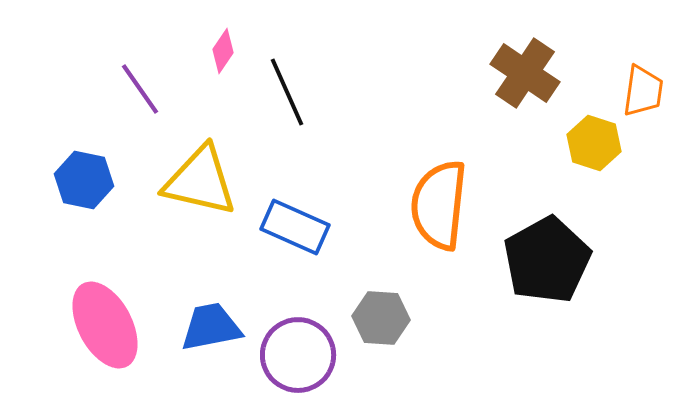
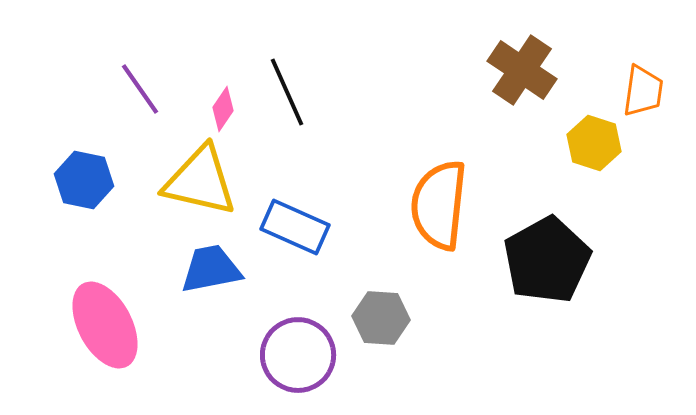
pink diamond: moved 58 px down
brown cross: moved 3 px left, 3 px up
blue trapezoid: moved 58 px up
